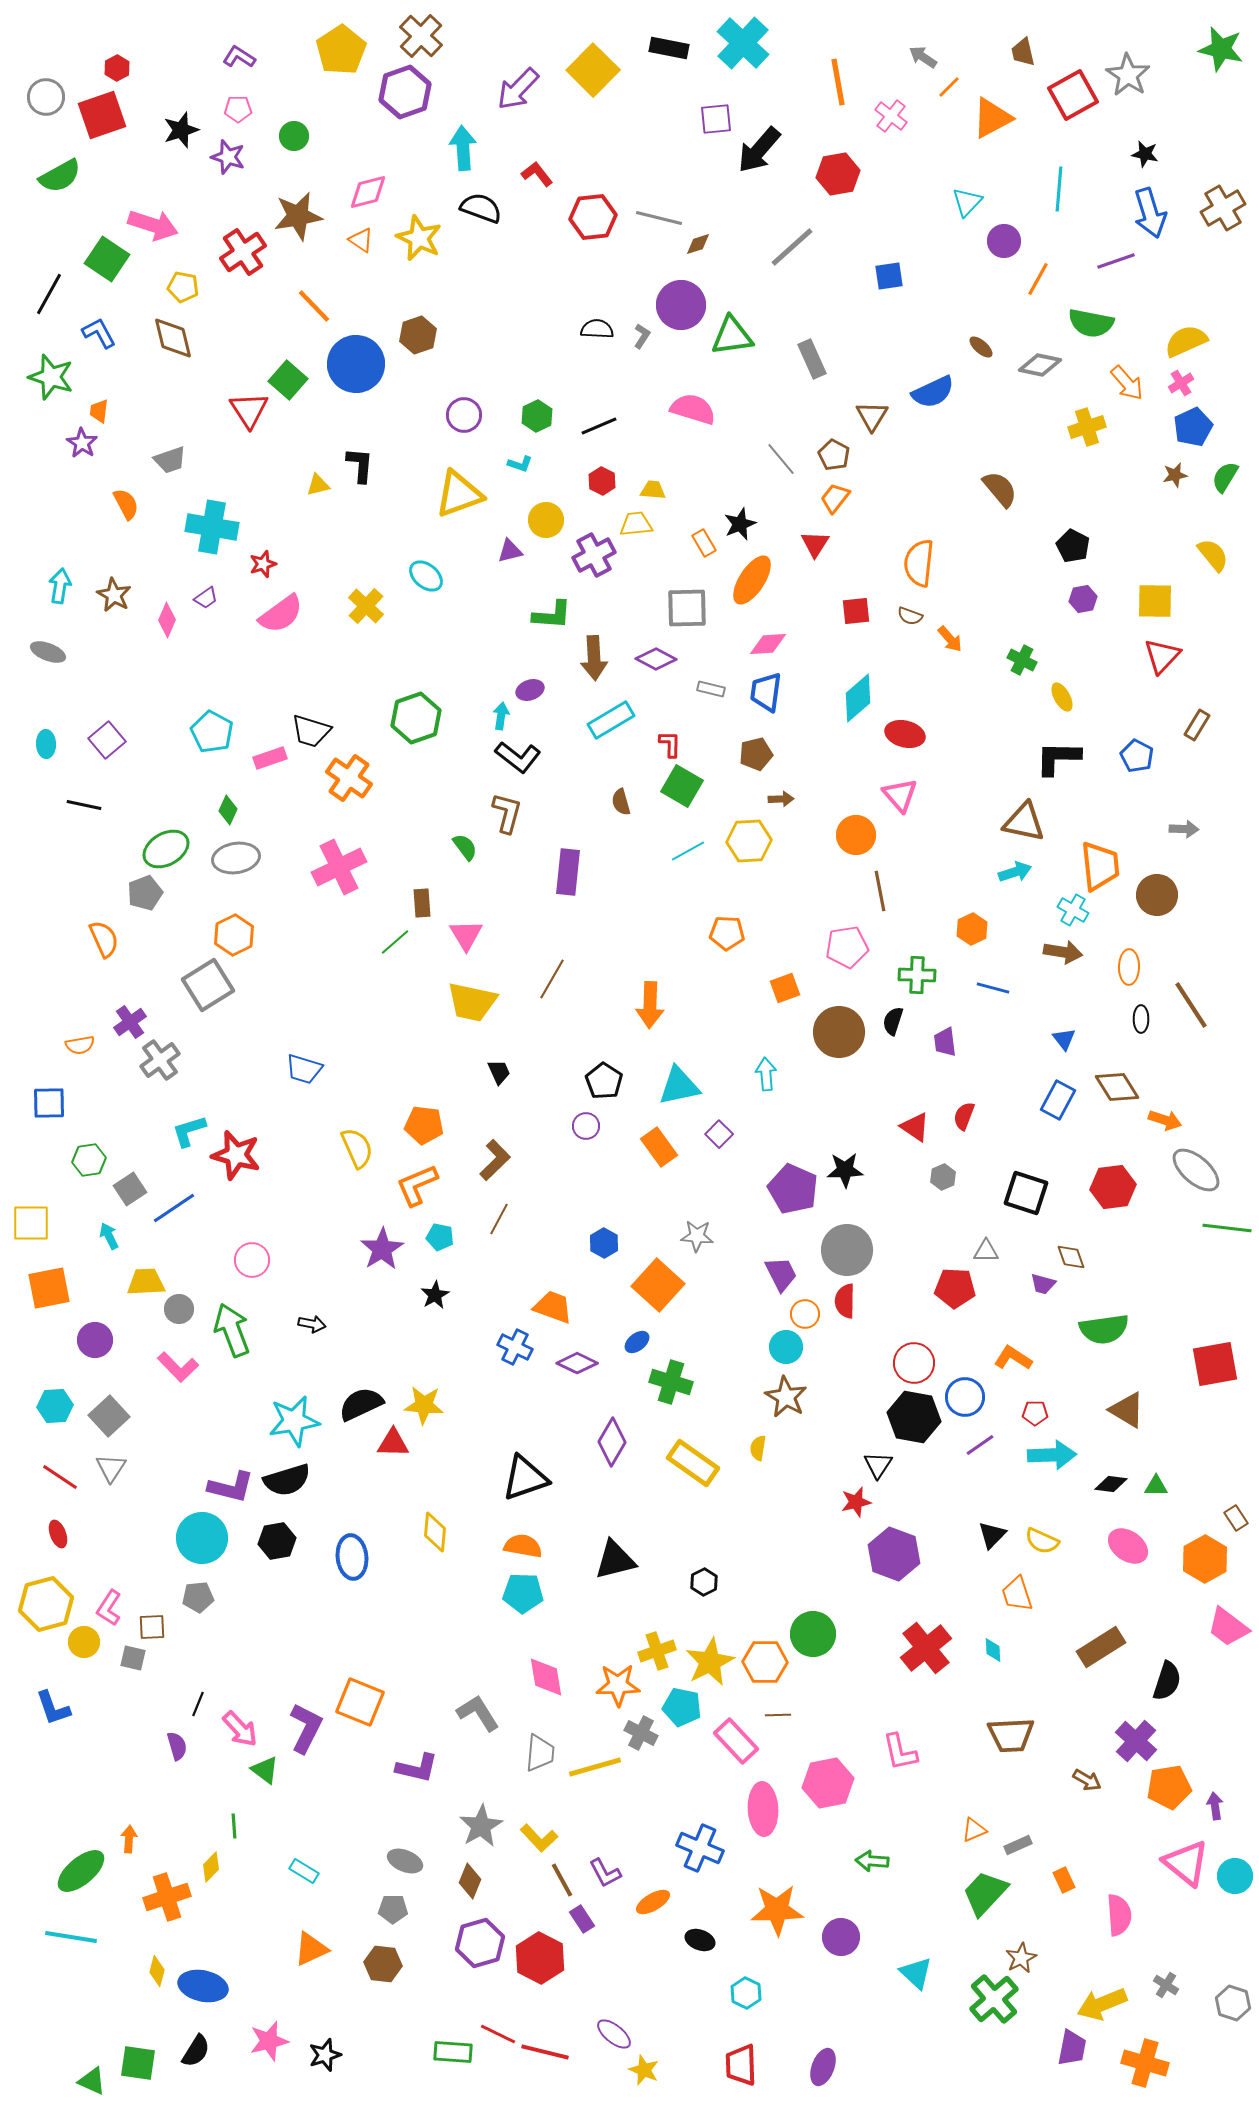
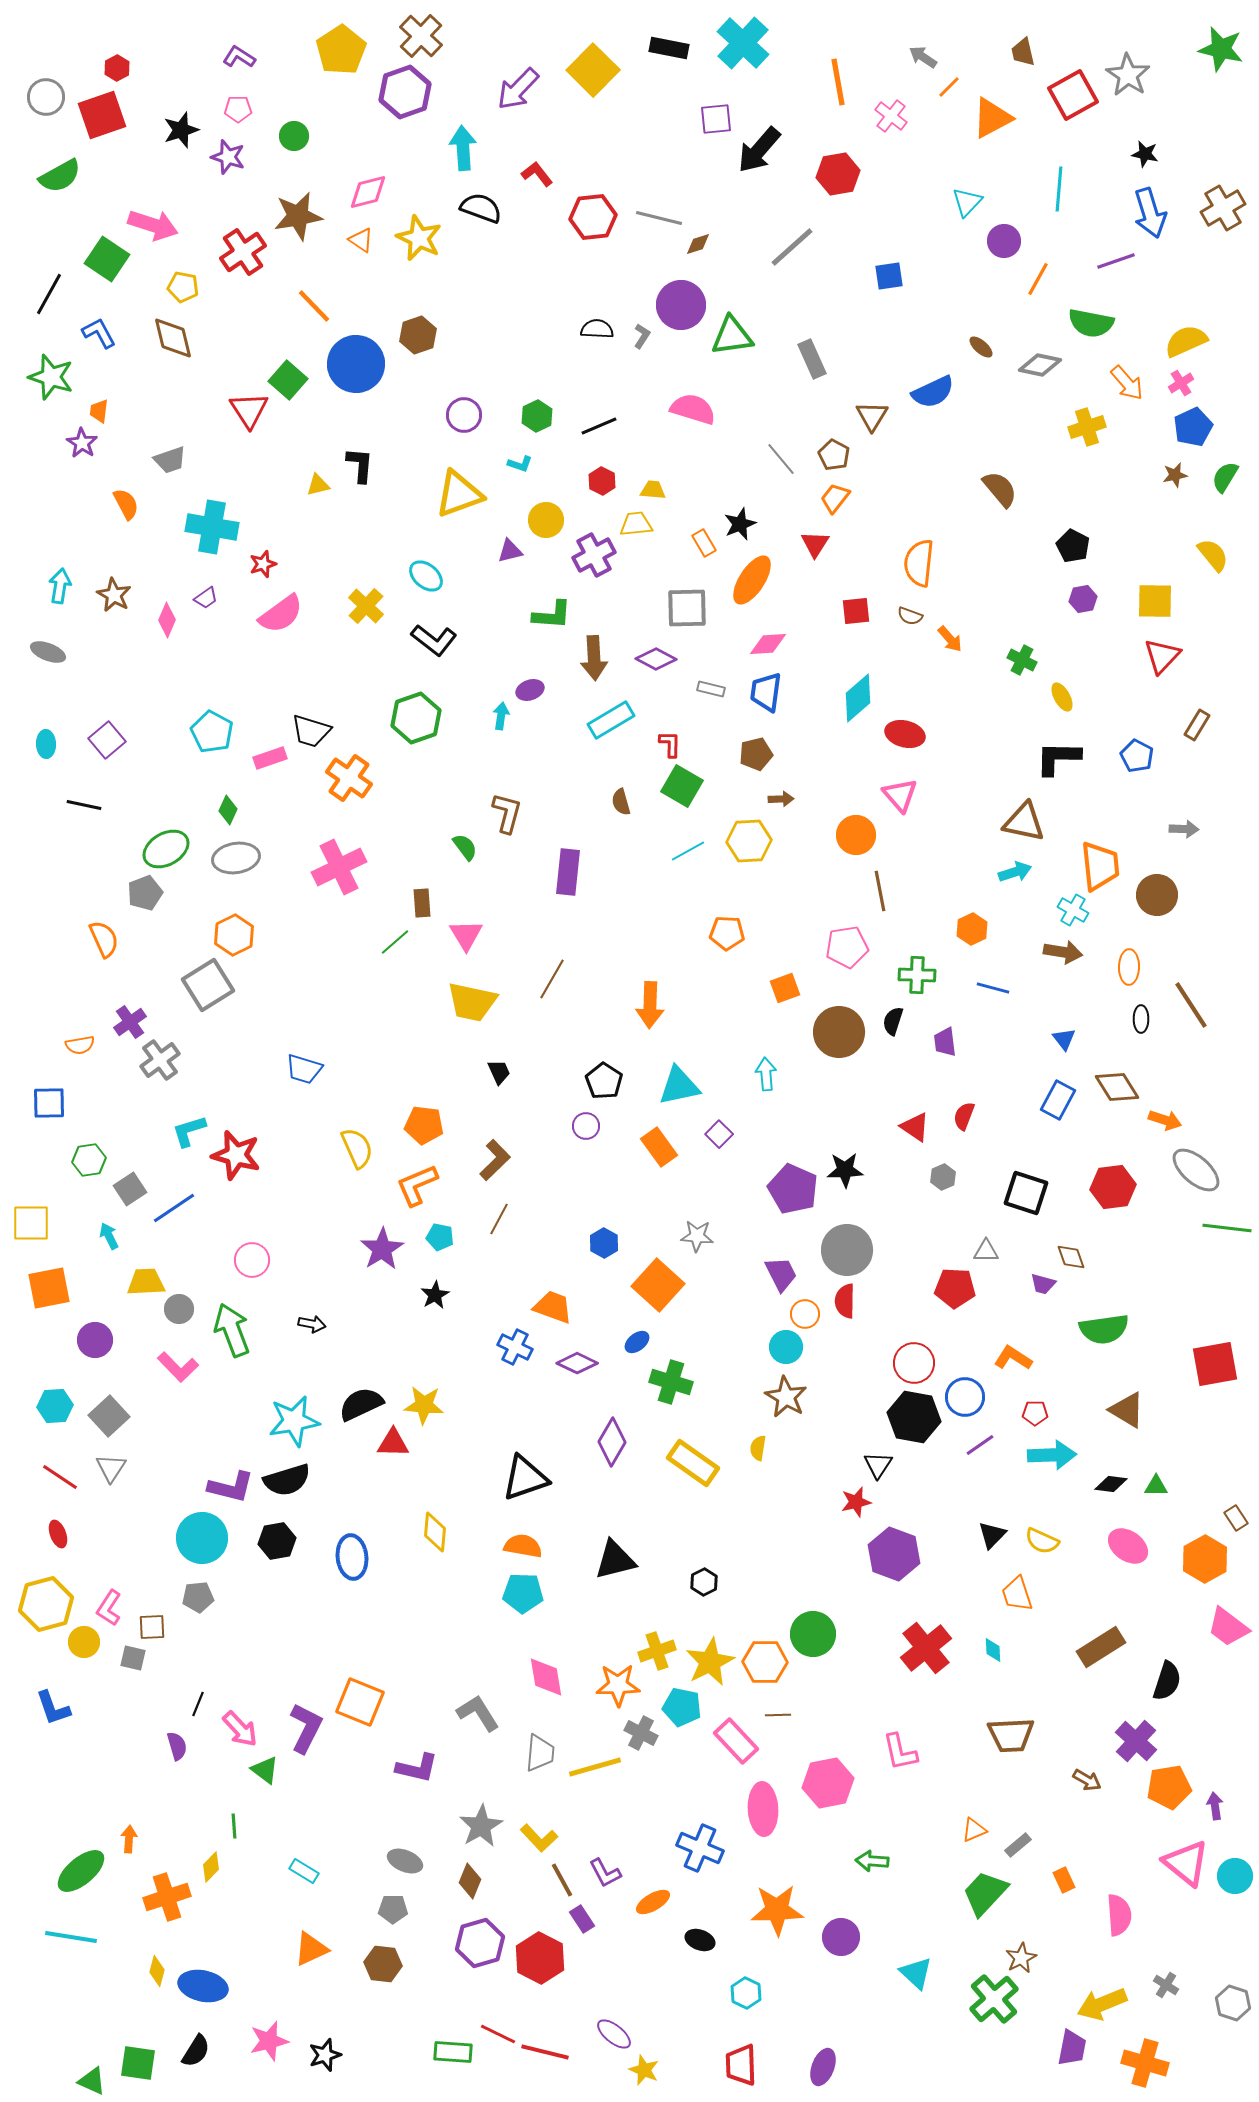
black L-shape at (518, 757): moved 84 px left, 117 px up
gray rectangle at (1018, 1845): rotated 16 degrees counterclockwise
